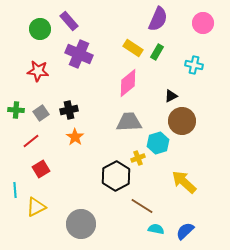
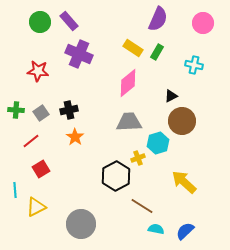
green circle: moved 7 px up
